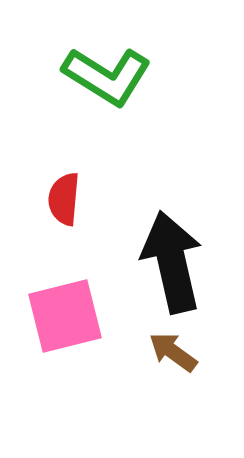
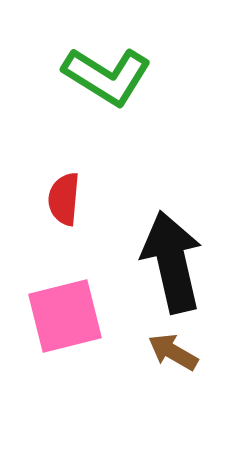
brown arrow: rotated 6 degrees counterclockwise
